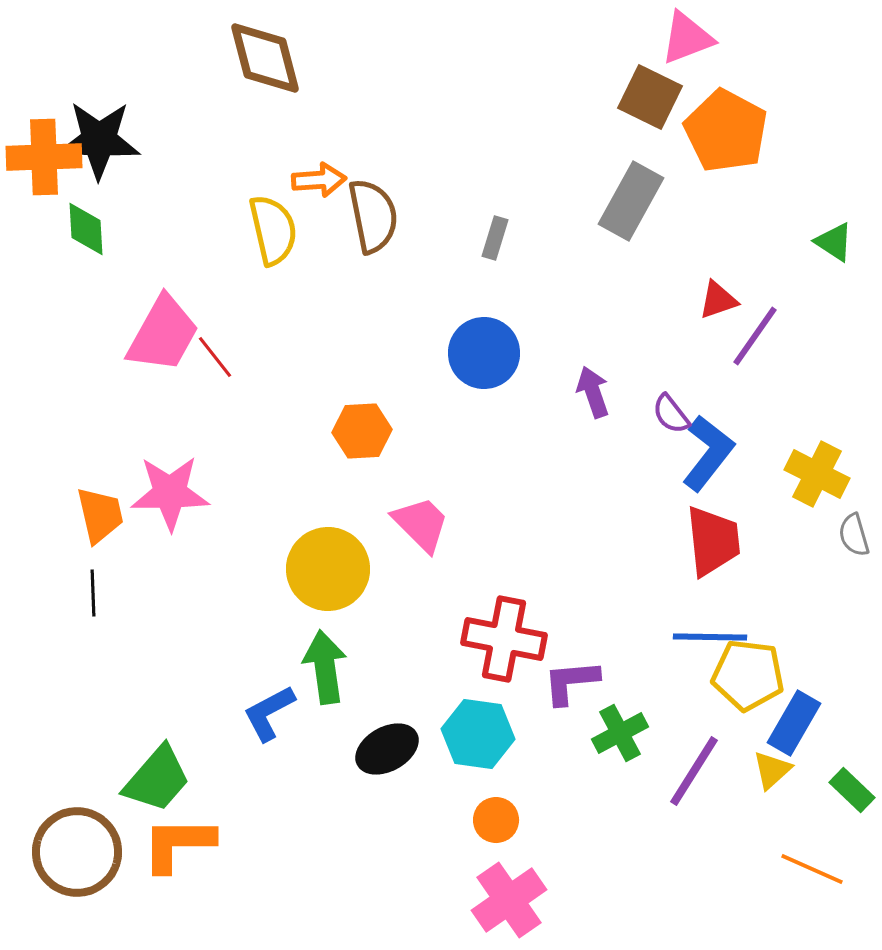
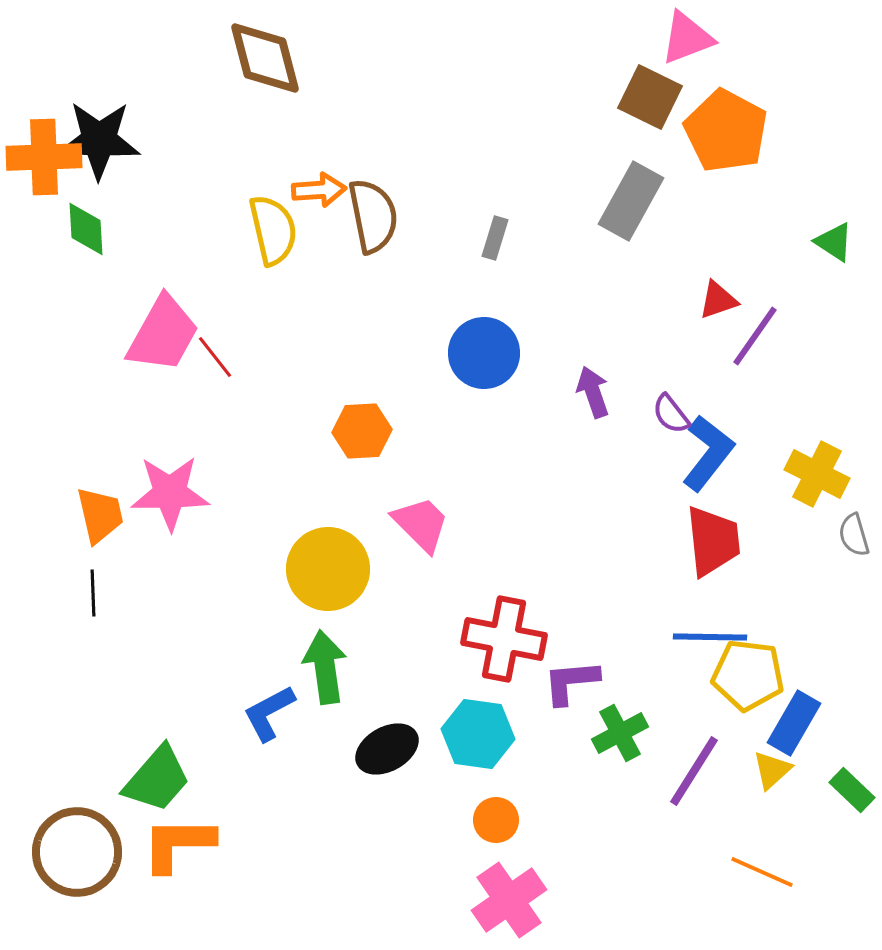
orange arrow at (319, 180): moved 10 px down
orange line at (812, 869): moved 50 px left, 3 px down
